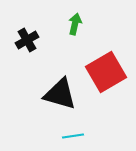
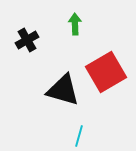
green arrow: rotated 15 degrees counterclockwise
black triangle: moved 3 px right, 4 px up
cyan line: moved 6 px right; rotated 65 degrees counterclockwise
